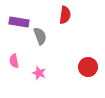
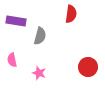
red semicircle: moved 6 px right, 1 px up
purple rectangle: moved 3 px left, 1 px up
gray semicircle: rotated 36 degrees clockwise
pink semicircle: moved 2 px left, 1 px up
